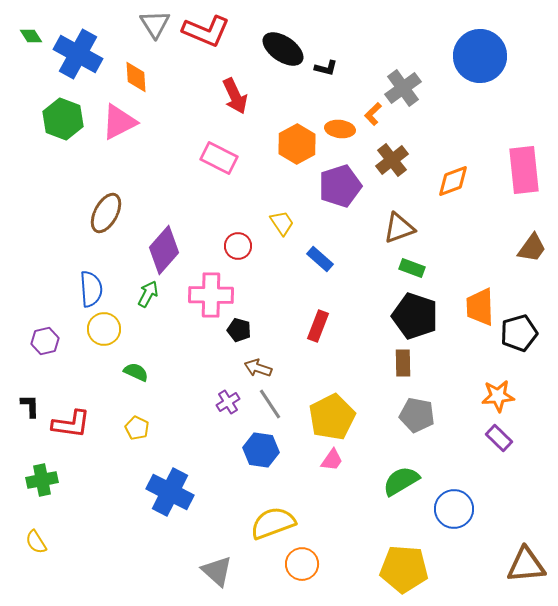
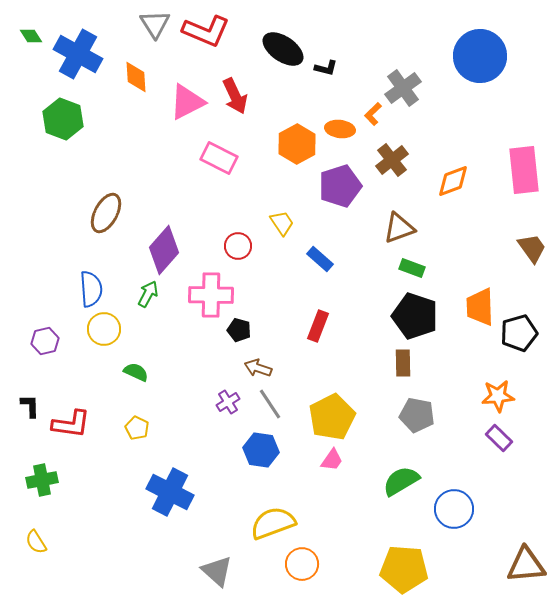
pink triangle at (119, 122): moved 68 px right, 20 px up
brown trapezoid at (532, 248): rotated 72 degrees counterclockwise
